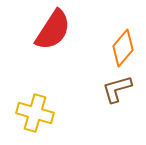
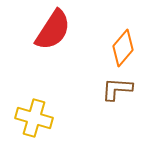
brown L-shape: rotated 20 degrees clockwise
yellow cross: moved 1 px left, 5 px down
